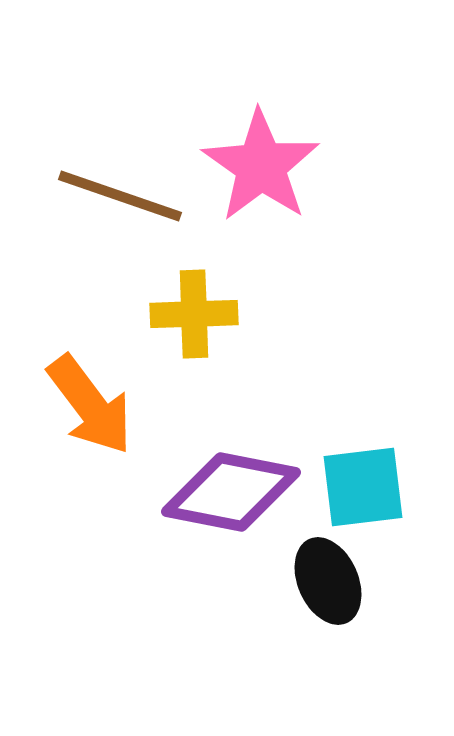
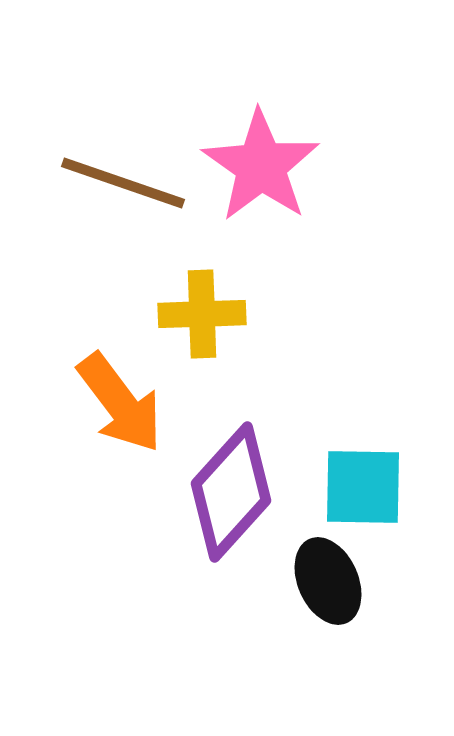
brown line: moved 3 px right, 13 px up
yellow cross: moved 8 px right
orange arrow: moved 30 px right, 2 px up
cyan square: rotated 8 degrees clockwise
purple diamond: rotated 59 degrees counterclockwise
